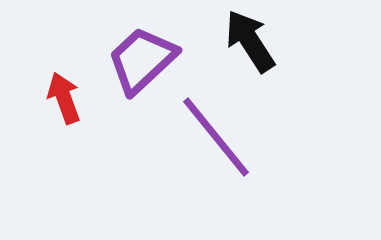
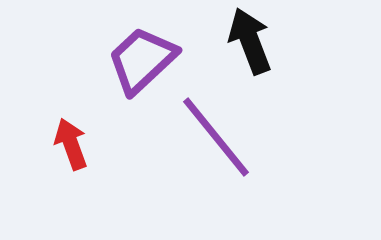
black arrow: rotated 12 degrees clockwise
red arrow: moved 7 px right, 46 px down
